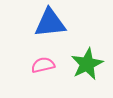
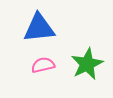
blue triangle: moved 11 px left, 5 px down
